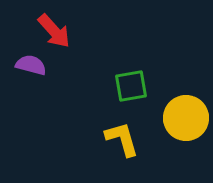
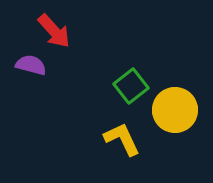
green square: rotated 28 degrees counterclockwise
yellow circle: moved 11 px left, 8 px up
yellow L-shape: rotated 9 degrees counterclockwise
